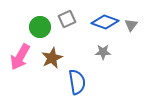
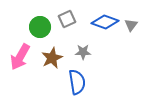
gray star: moved 20 px left
